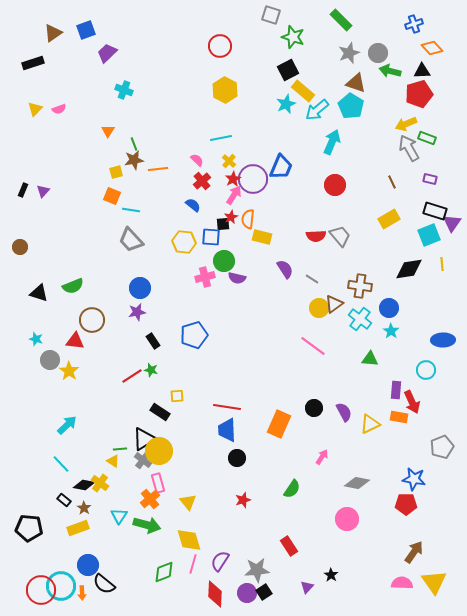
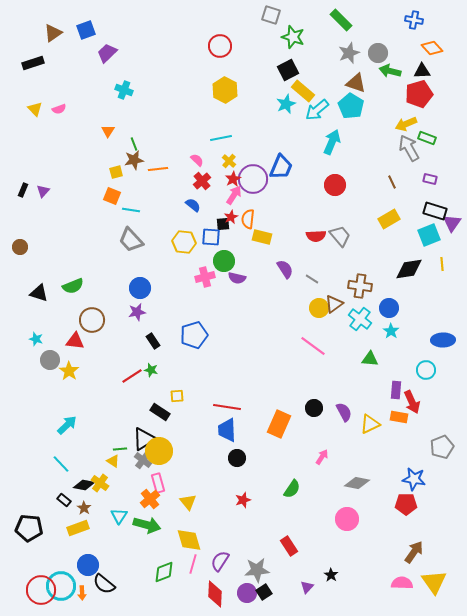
blue cross at (414, 24): moved 4 px up; rotated 30 degrees clockwise
yellow triangle at (35, 109): rotated 28 degrees counterclockwise
